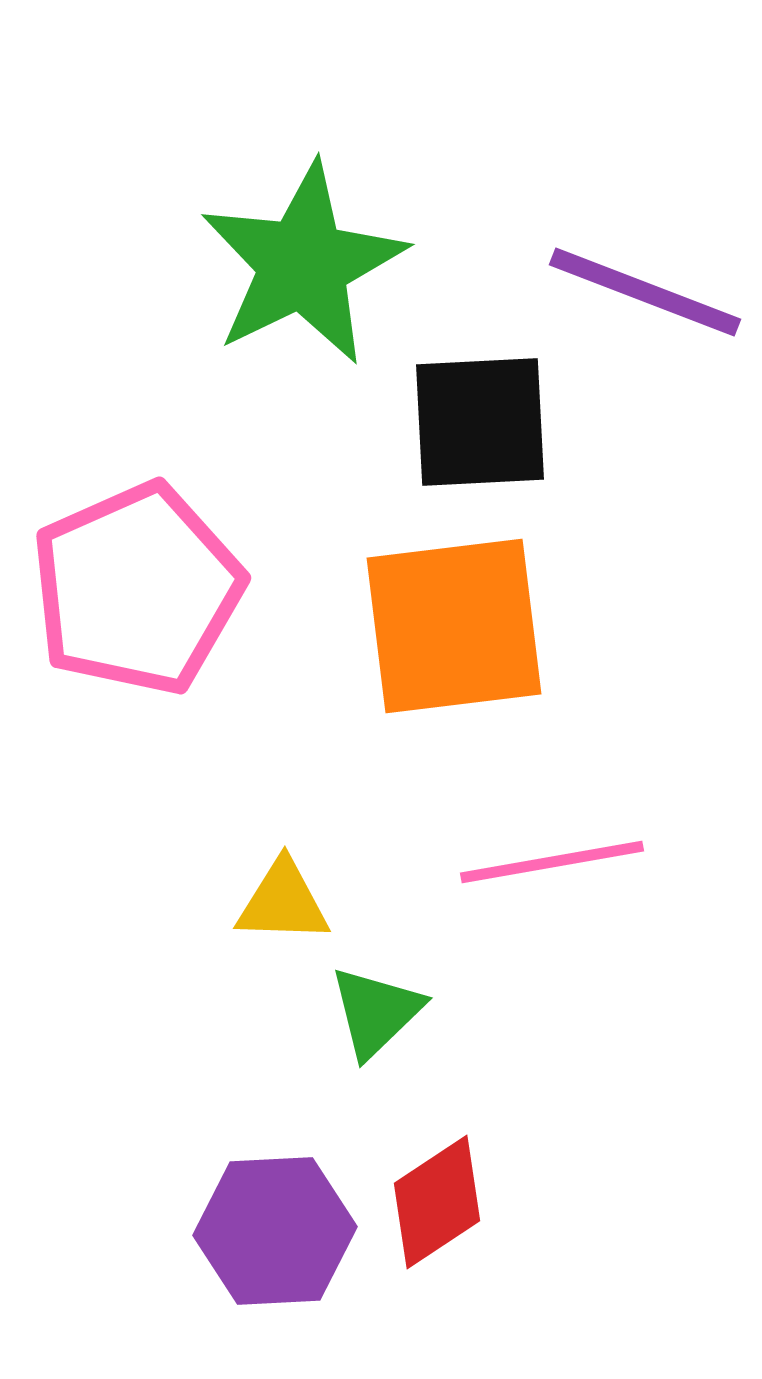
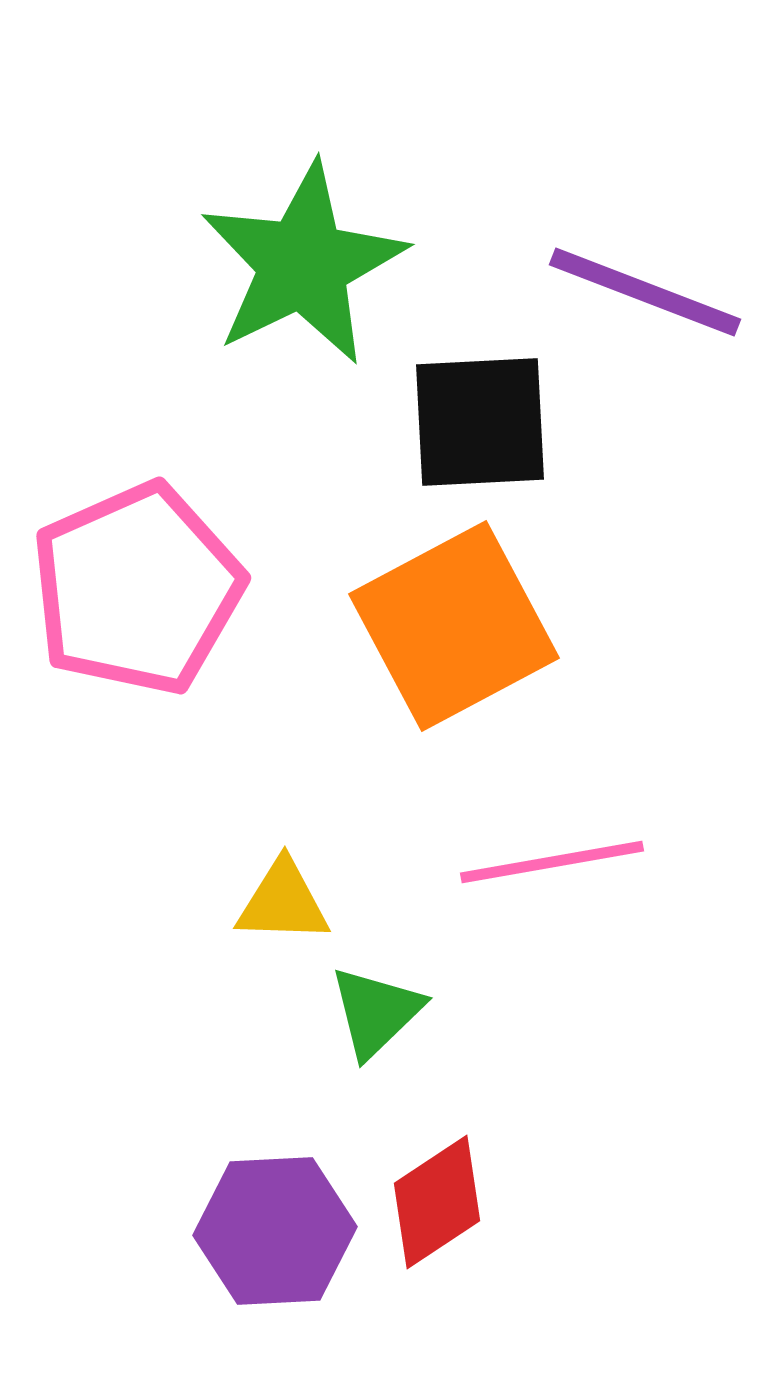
orange square: rotated 21 degrees counterclockwise
